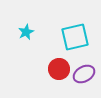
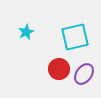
purple ellipse: rotated 25 degrees counterclockwise
